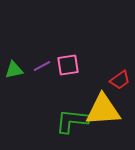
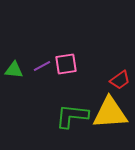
pink square: moved 2 px left, 1 px up
green triangle: rotated 18 degrees clockwise
yellow triangle: moved 7 px right, 3 px down
green L-shape: moved 5 px up
